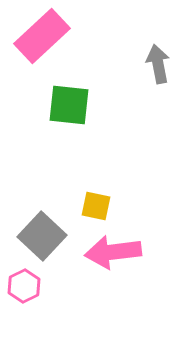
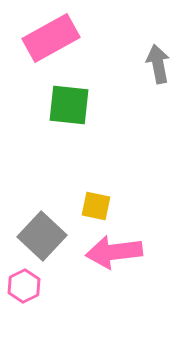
pink rectangle: moved 9 px right, 2 px down; rotated 14 degrees clockwise
pink arrow: moved 1 px right
